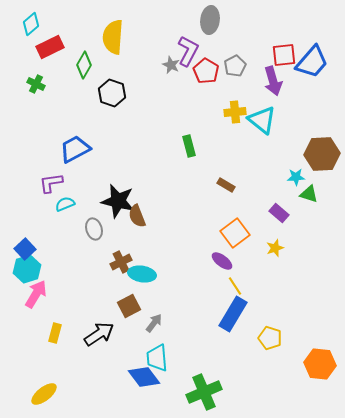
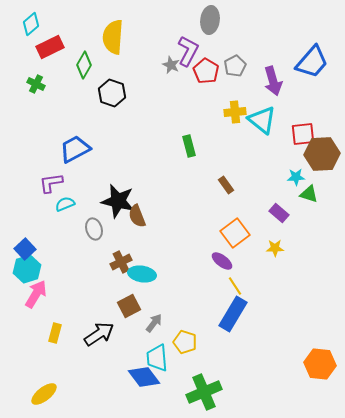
red square at (284, 55): moved 19 px right, 79 px down
brown rectangle at (226, 185): rotated 24 degrees clockwise
yellow star at (275, 248): rotated 18 degrees clockwise
yellow pentagon at (270, 338): moved 85 px left, 4 px down
